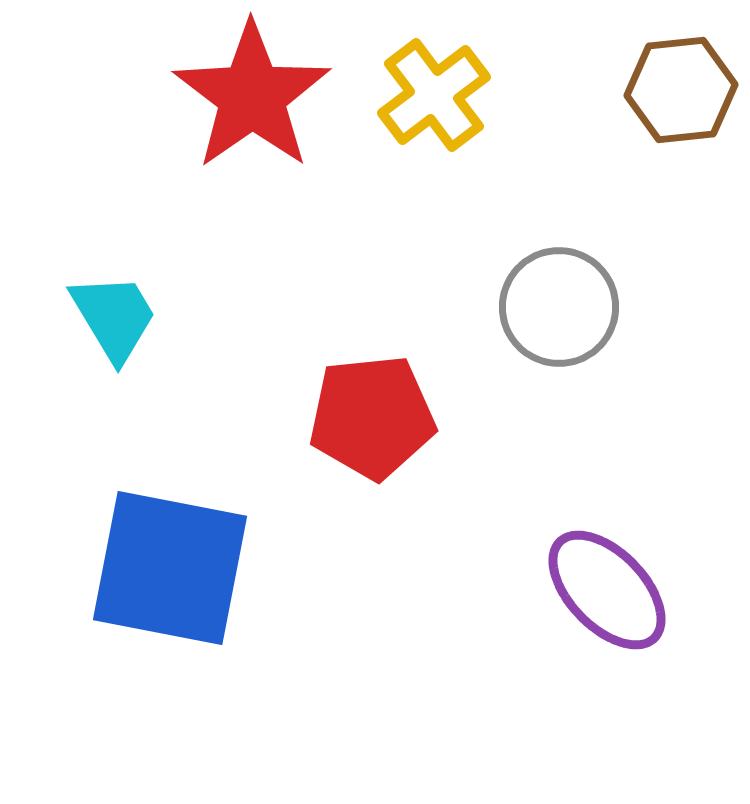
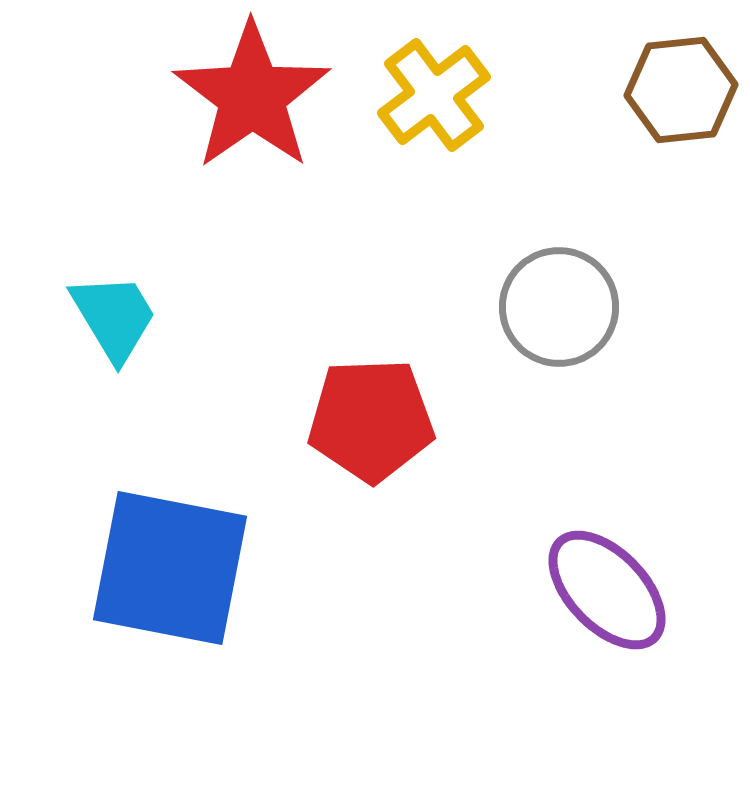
red pentagon: moved 1 px left, 3 px down; rotated 4 degrees clockwise
